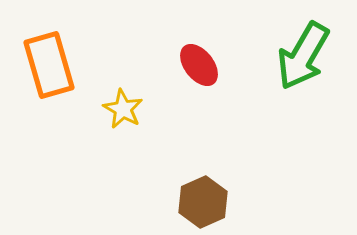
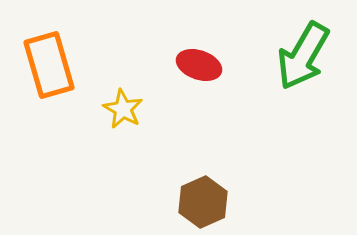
red ellipse: rotated 33 degrees counterclockwise
